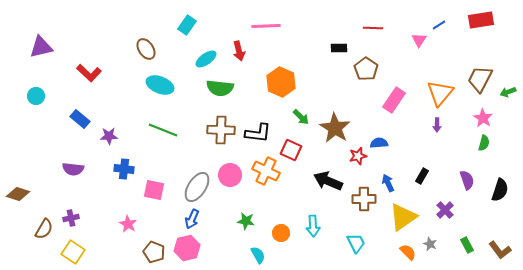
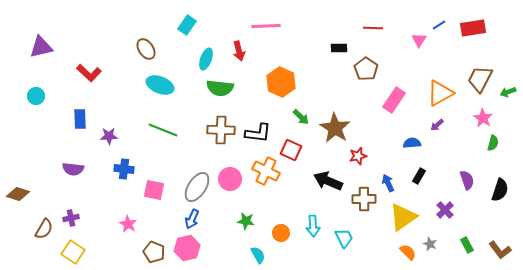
red rectangle at (481, 20): moved 8 px left, 8 px down
cyan ellipse at (206, 59): rotated 35 degrees counterclockwise
orange triangle at (440, 93): rotated 20 degrees clockwise
blue rectangle at (80, 119): rotated 48 degrees clockwise
purple arrow at (437, 125): rotated 48 degrees clockwise
blue semicircle at (379, 143): moved 33 px right
green semicircle at (484, 143): moved 9 px right
pink circle at (230, 175): moved 4 px down
black rectangle at (422, 176): moved 3 px left
cyan trapezoid at (356, 243): moved 12 px left, 5 px up
